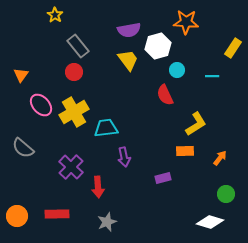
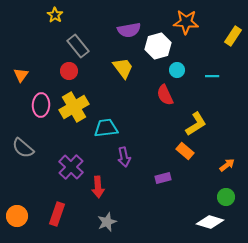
yellow rectangle: moved 12 px up
yellow trapezoid: moved 5 px left, 8 px down
red circle: moved 5 px left, 1 px up
pink ellipse: rotated 45 degrees clockwise
yellow cross: moved 5 px up
orange rectangle: rotated 42 degrees clockwise
orange arrow: moved 7 px right, 7 px down; rotated 14 degrees clockwise
green circle: moved 3 px down
red rectangle: rotated 70 degrees counterclockwise
